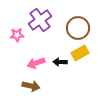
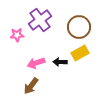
brown circle: moved 1 px right, 1 px up
brown arrow: rotated 114 degrees clockwise
